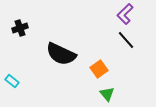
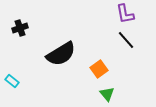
purple L-shape: rotated 55 degrees counterclockwise
black semicircle: rotated 56 degrees counterclockwise
